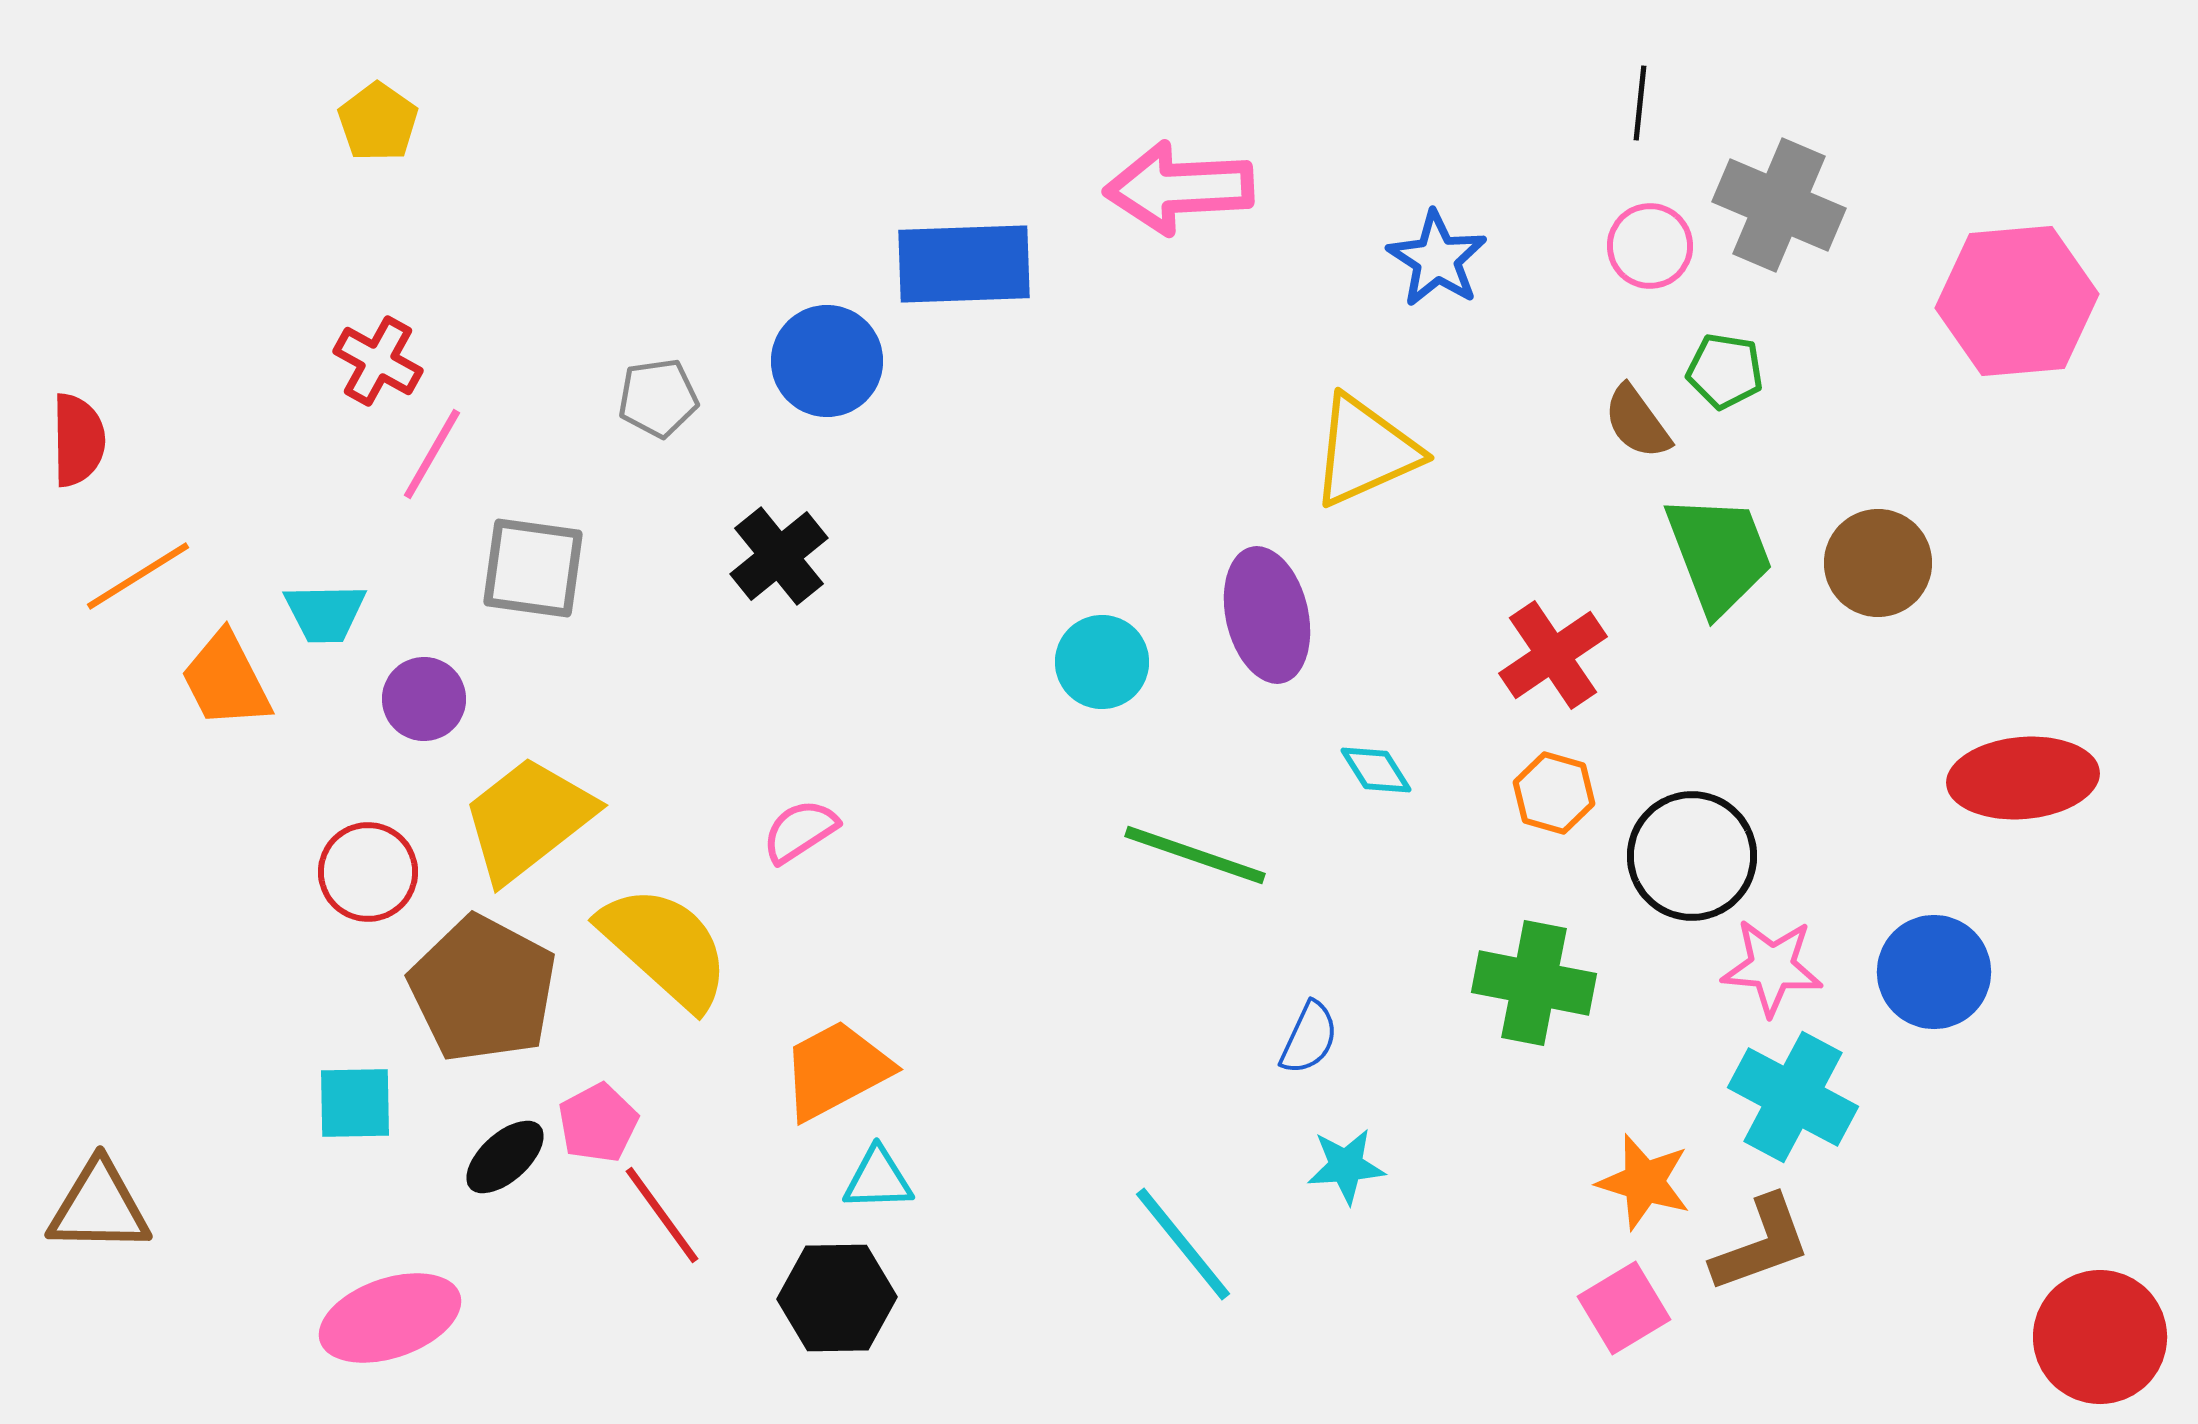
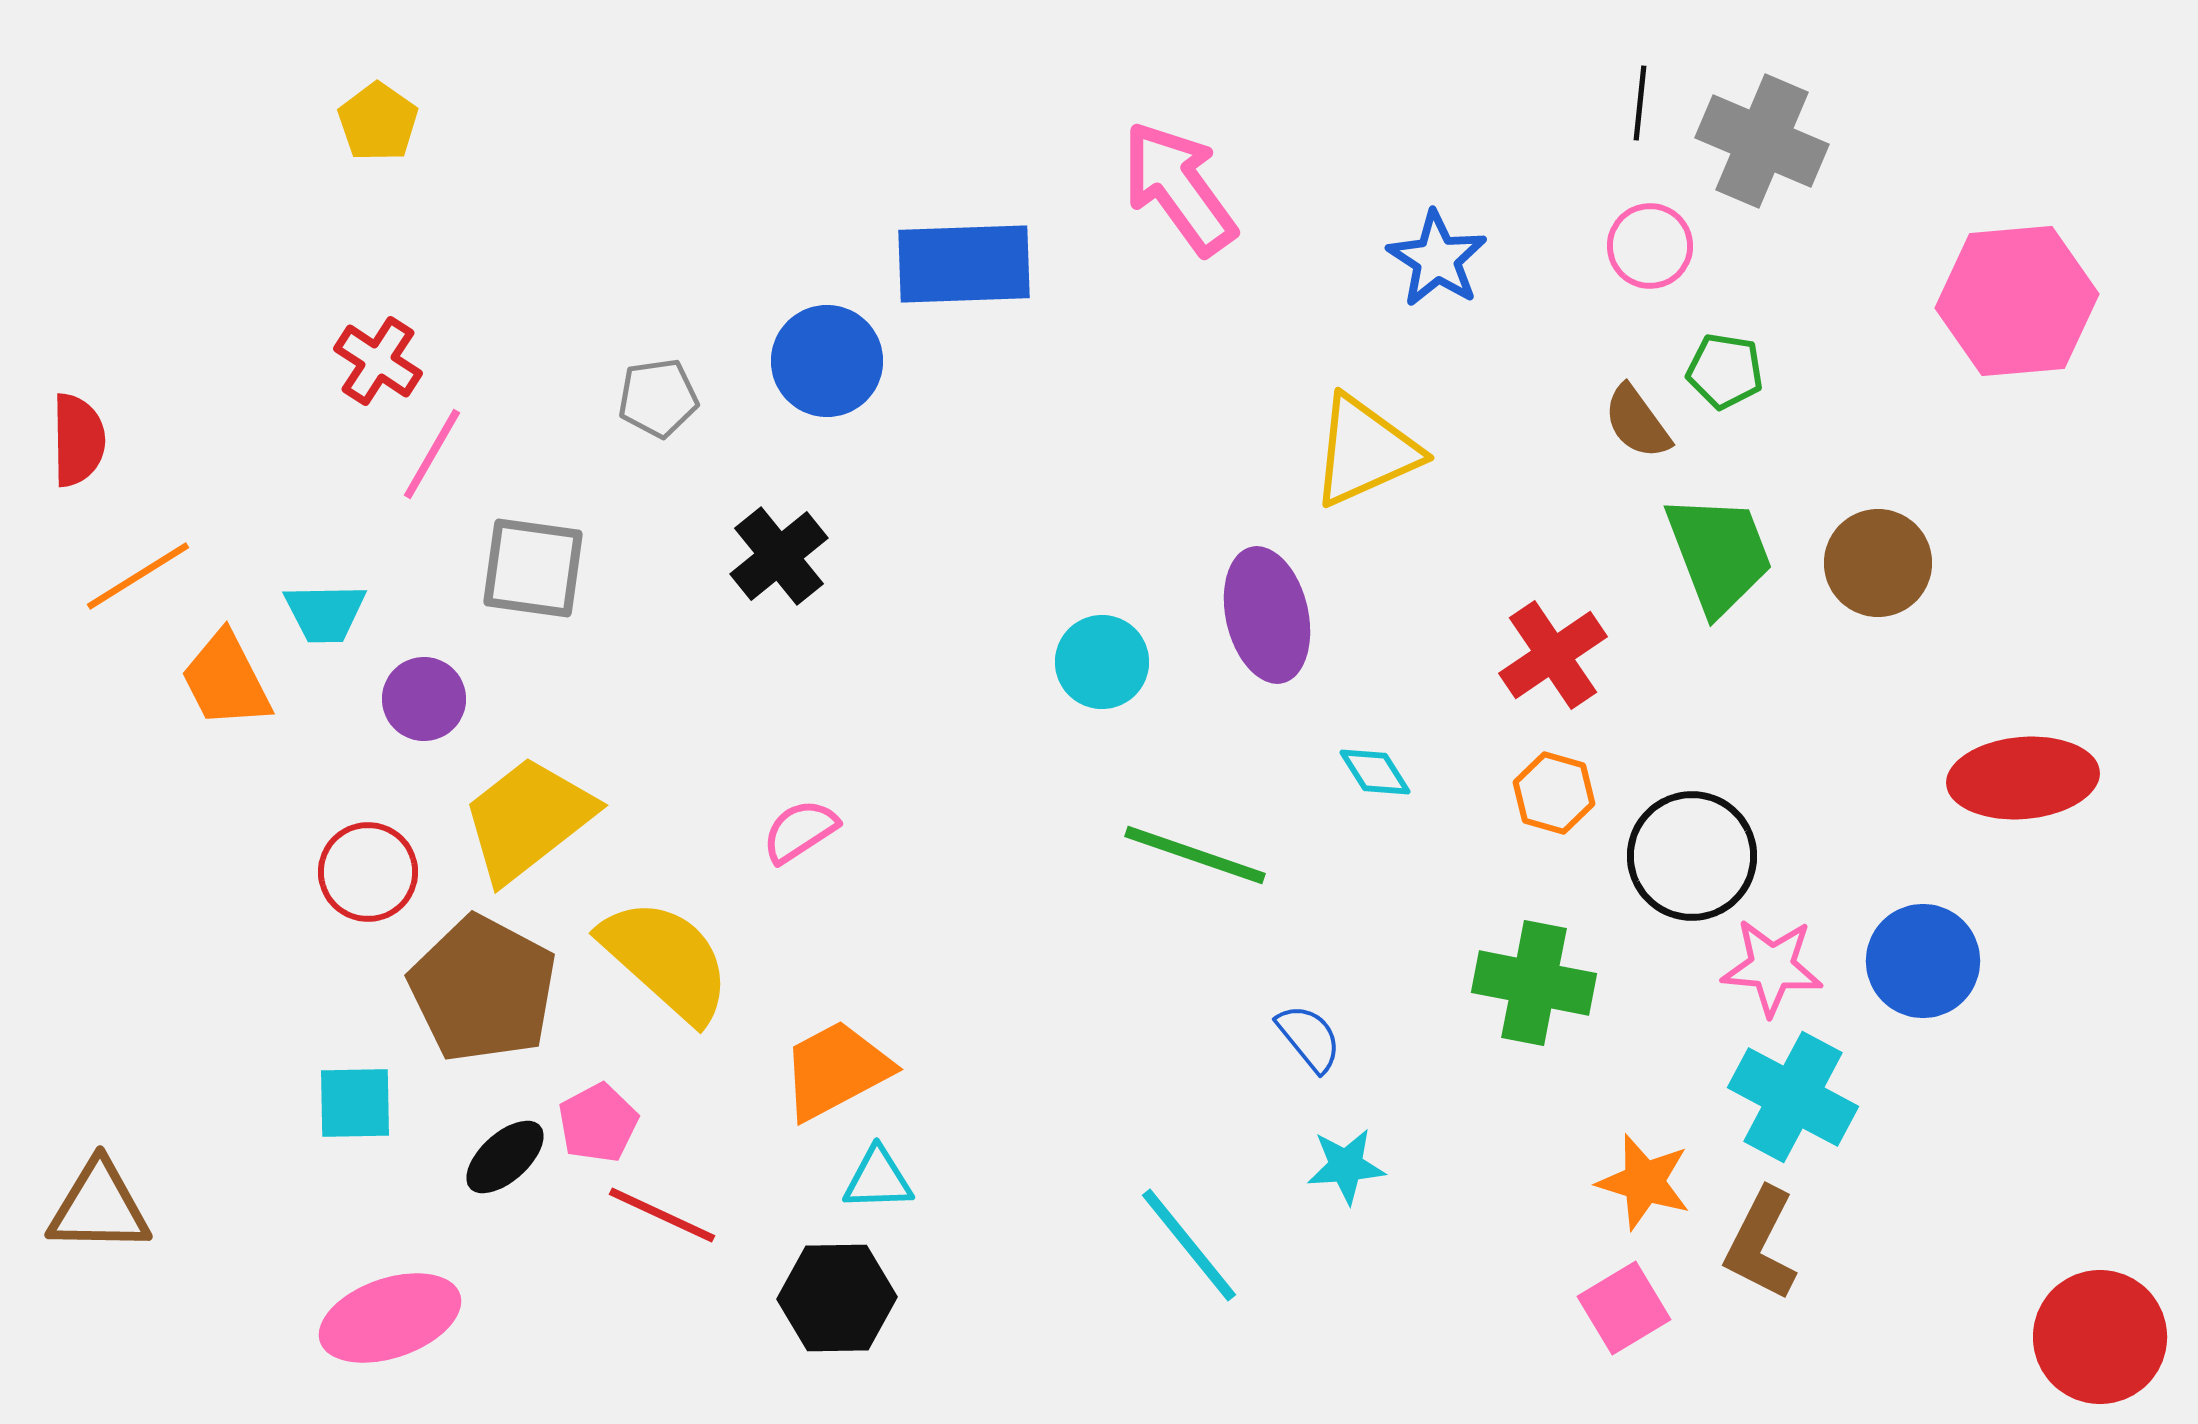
pink arrow at (1179, 188): rotated 57 degrees clockwise
gray cross at (1779, 205): moved 17 px left, 64 px up
red cross at (378, 361): rotated 4 degrees clockwise
cyan diamond at (1376, 770): moved 1 px left, 2 px down
yellow semicircle at (665, 947): moved 1 px right, 13 px down
blue circle at (1934, 972): moved 11 px left, 11 px up
blue semicircle at (1309, 1038): rotated 64 degrees counterclockwise
red line at (662, 1215): rotated 29 degrees counterclockwise
cyan line at (1183, 1244): moved 6 px right, 1 px down
brown L-shape at (1761, 1244): rotated 137 degrees clockwise
